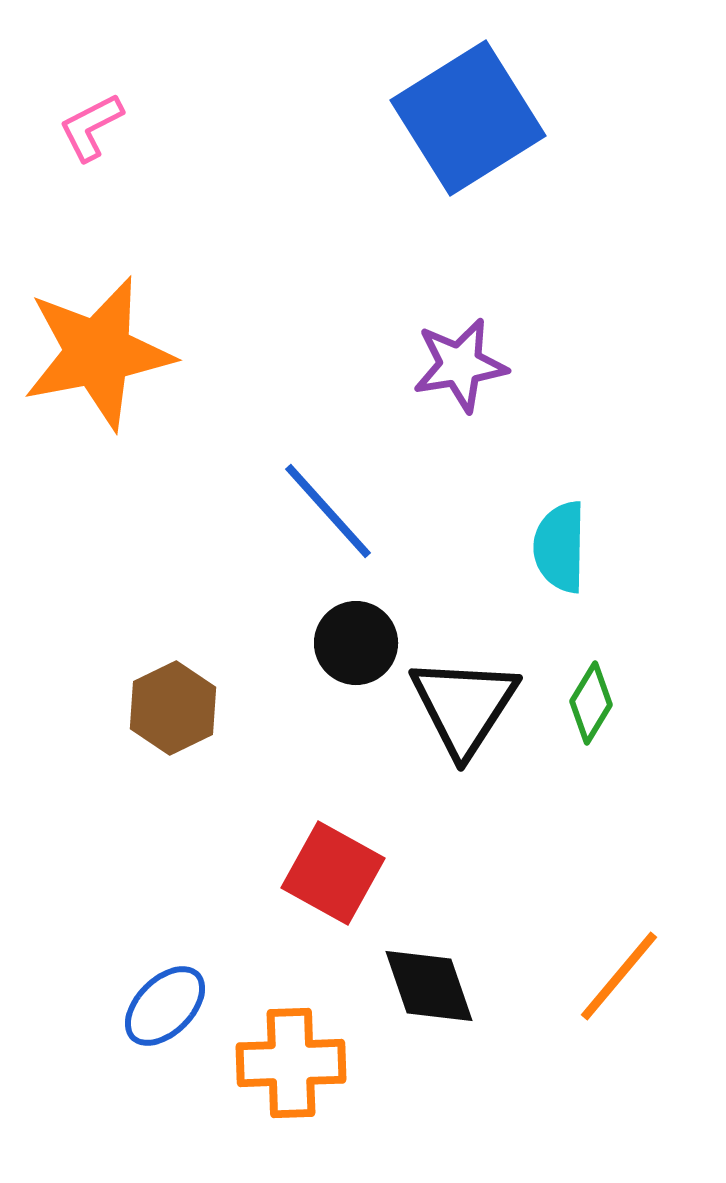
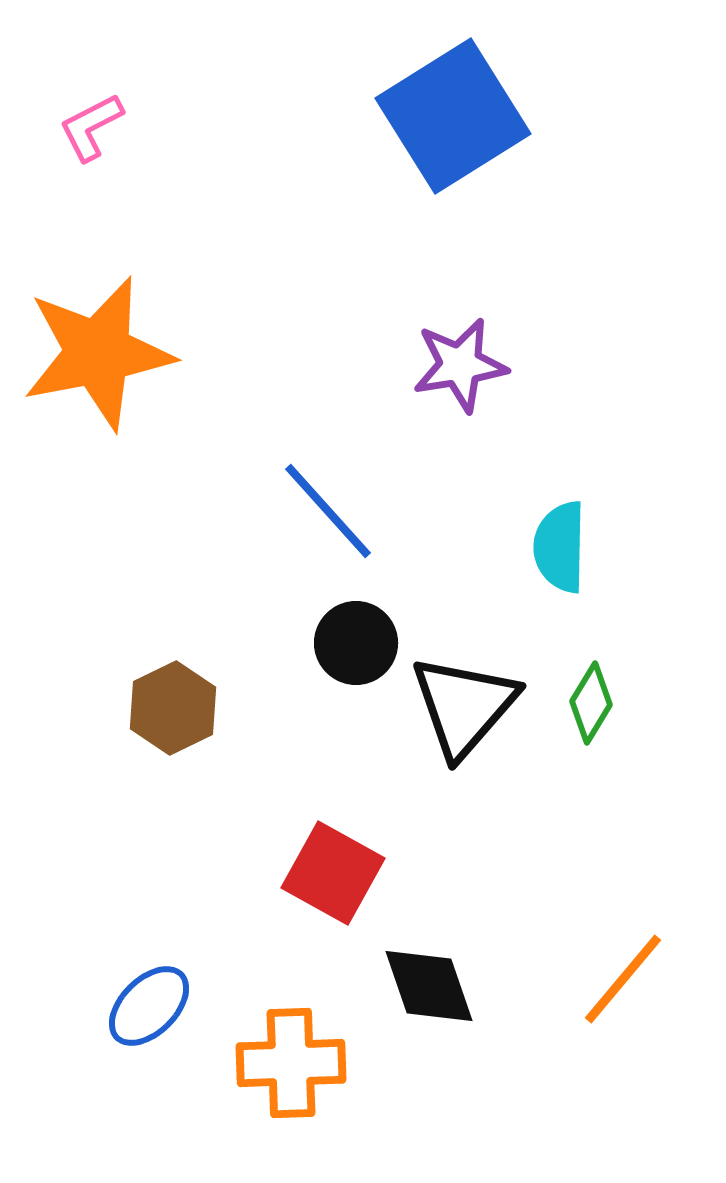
blue square: moved 15 px left, 2 px up
black triangle: rotated 8 degrees clockwise
orange line: moved 4 px right, 3 px down
blue ellipse: moved 16 px left
